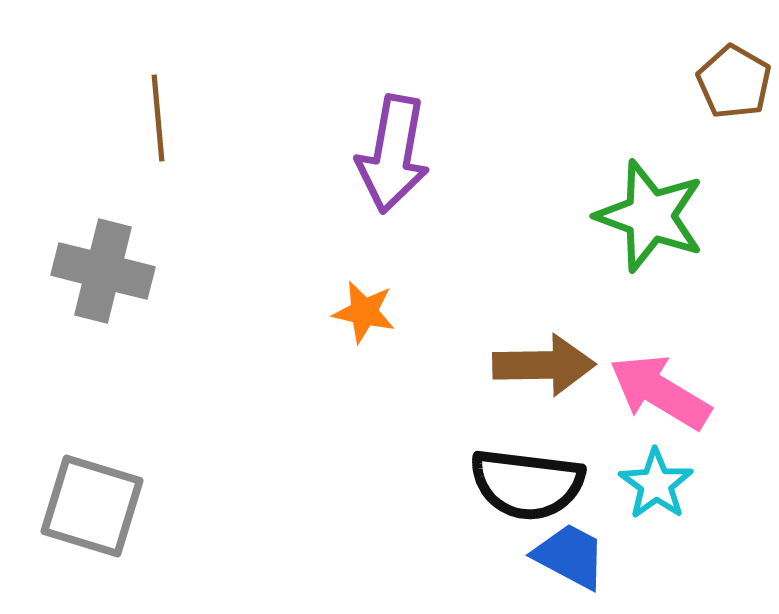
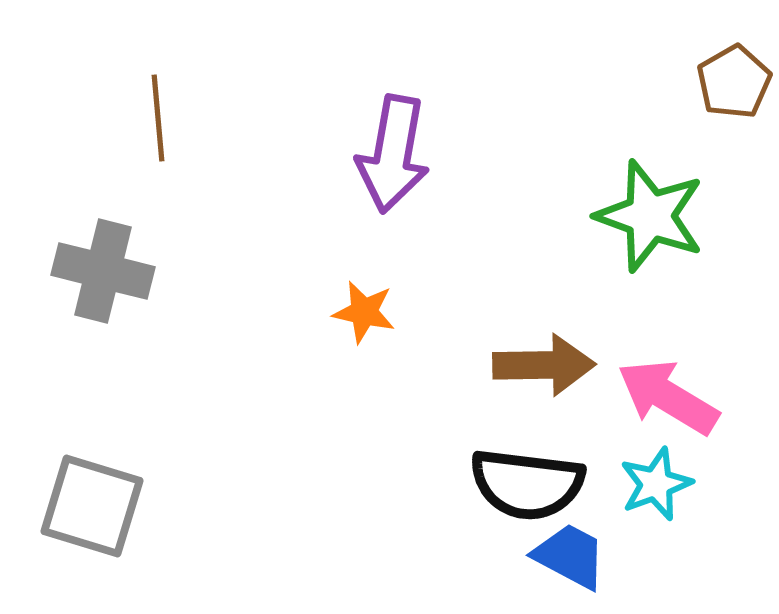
brown pentagon: rotated 12 degrees clockwise
pink arrow: moved 8 px right, 5 px down
cyan star: rotated 16 degrees clockwise
